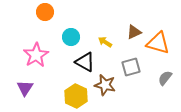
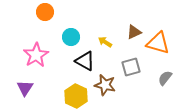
black triangle: moved 1 px up
